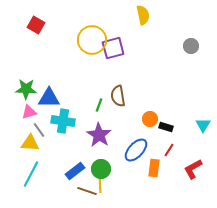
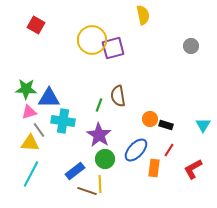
black rectangle: moved 2 px up
green circle: moved 4 px right, 10 px up
